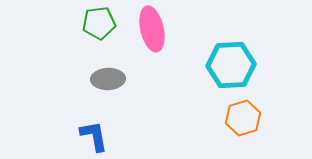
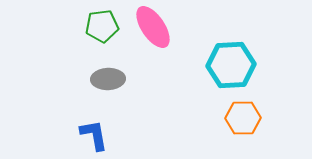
green pentagon: moved 3 px right, 3 px down
pink ellipse: moved 1 px right, 2 px up; rotated 21 degrees counterclockwise
orange hexagon: rotated 16 degrees clockwise
blue L-shape: moved 1 px up
